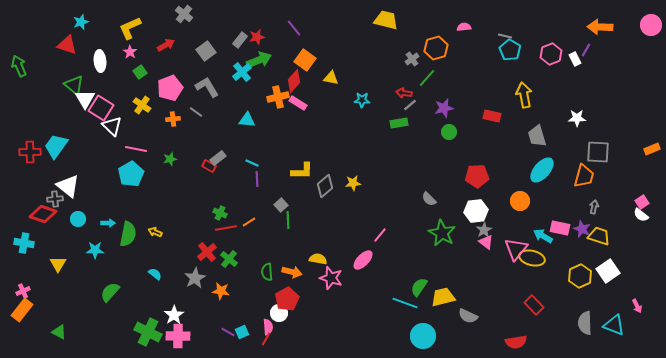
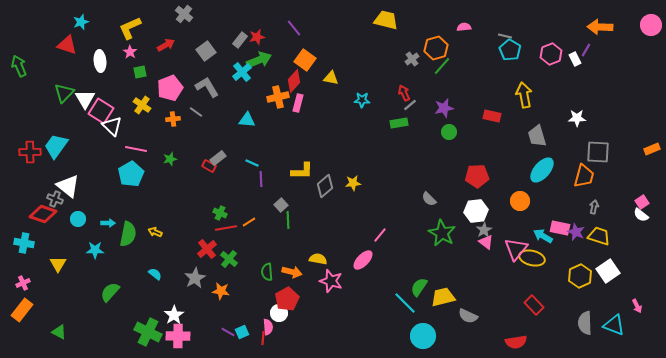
green square at (140, 72): rotated 24 degrees clockwise
green line at (427, 78): moved 15 px right, 12 px up
green triangle at (74, 85): moved 10 px left, 8 px down; rotated 35 degrees clockwise
red arrow at (404, 93): rotated 56 degrees clockwise
pink rectangle at (298, 103): rotated 72 degrees clockwise
pink square at (101, 108): moved 3 px down
purple line at (257, 179): moved 4 px right
gray cross at (55, 199): rotated 28 degrees clockwise
purple star at (582, 229): moved 6 px left, 3 px down
red cross at (207, 252): moved 3 px up
pink star at (331, 278): moved 3 px down
pink cross at (23, 291): moved 8 px up
cyan line at (405, 303): rotated 25 degrees clockwise
red line at (266, 339): moved 3 px left, 1 px up; rotated 24 degrees counterclockwise
